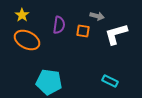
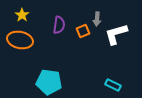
gray arrow: moved 3 px down; rotated 80 degrees clockwise
orange square: rotated 32 degrees counterclockwise
orange ellipse: moved 7 px left; rotated 15 degrees counterclockwise
cyan rectangle: moved 3 px right, 4 px down
